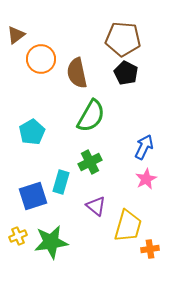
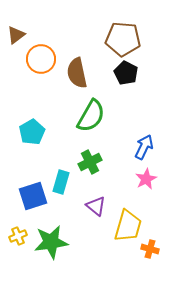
orange cross: rotated 24 degrees clockwise
